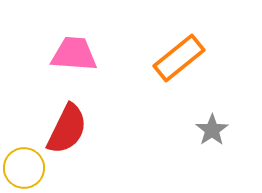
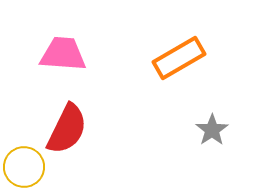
pink trapezoid: moved 11 px left
orange rectangle: rotated 9 degrees clockwise
yellow circle: moved 1 px up
